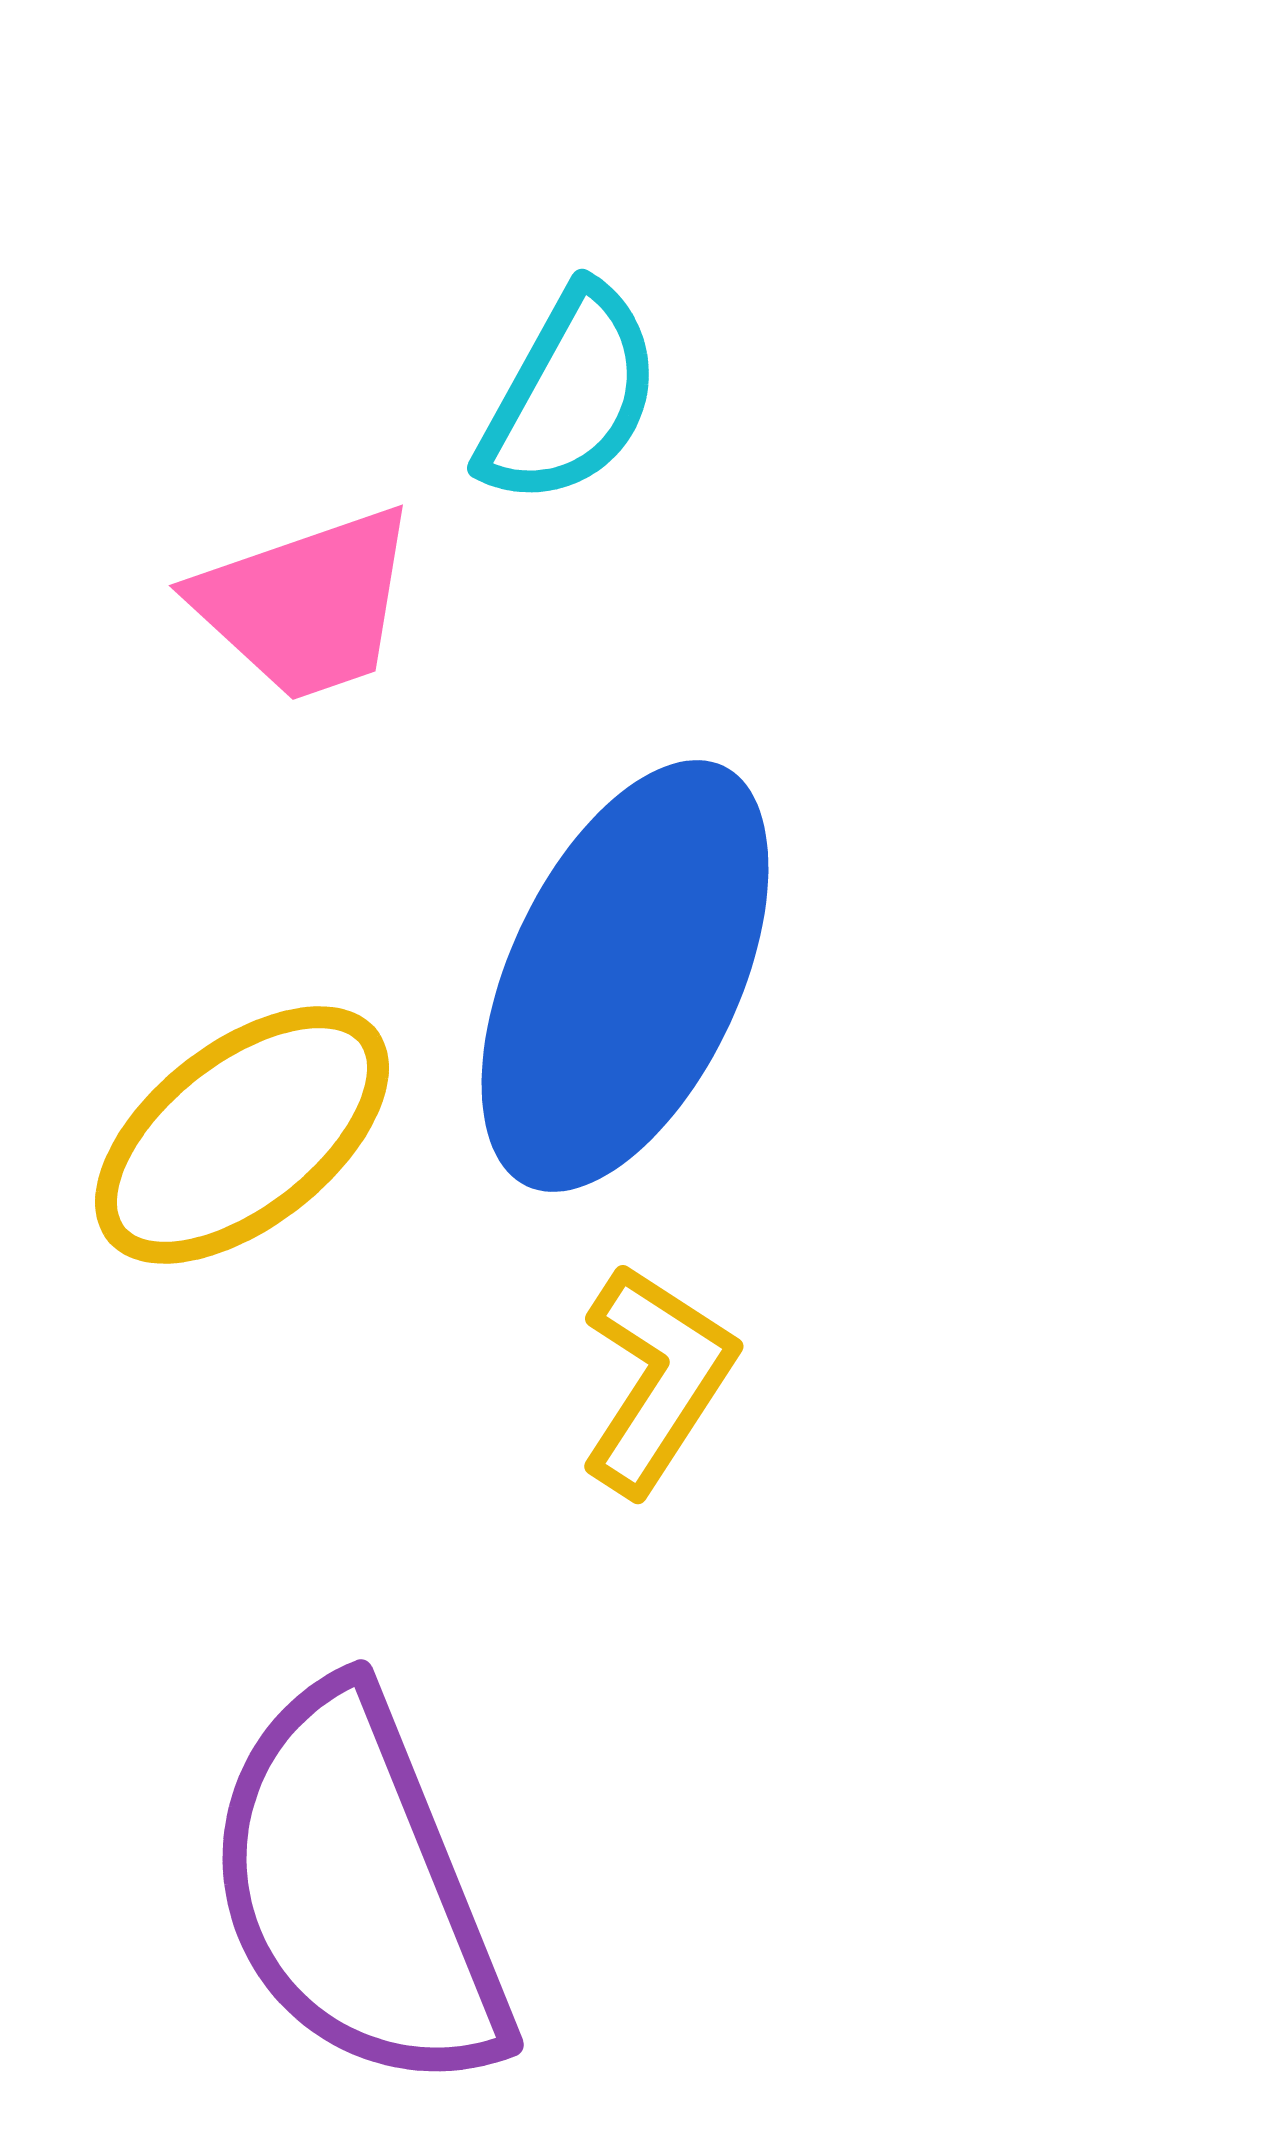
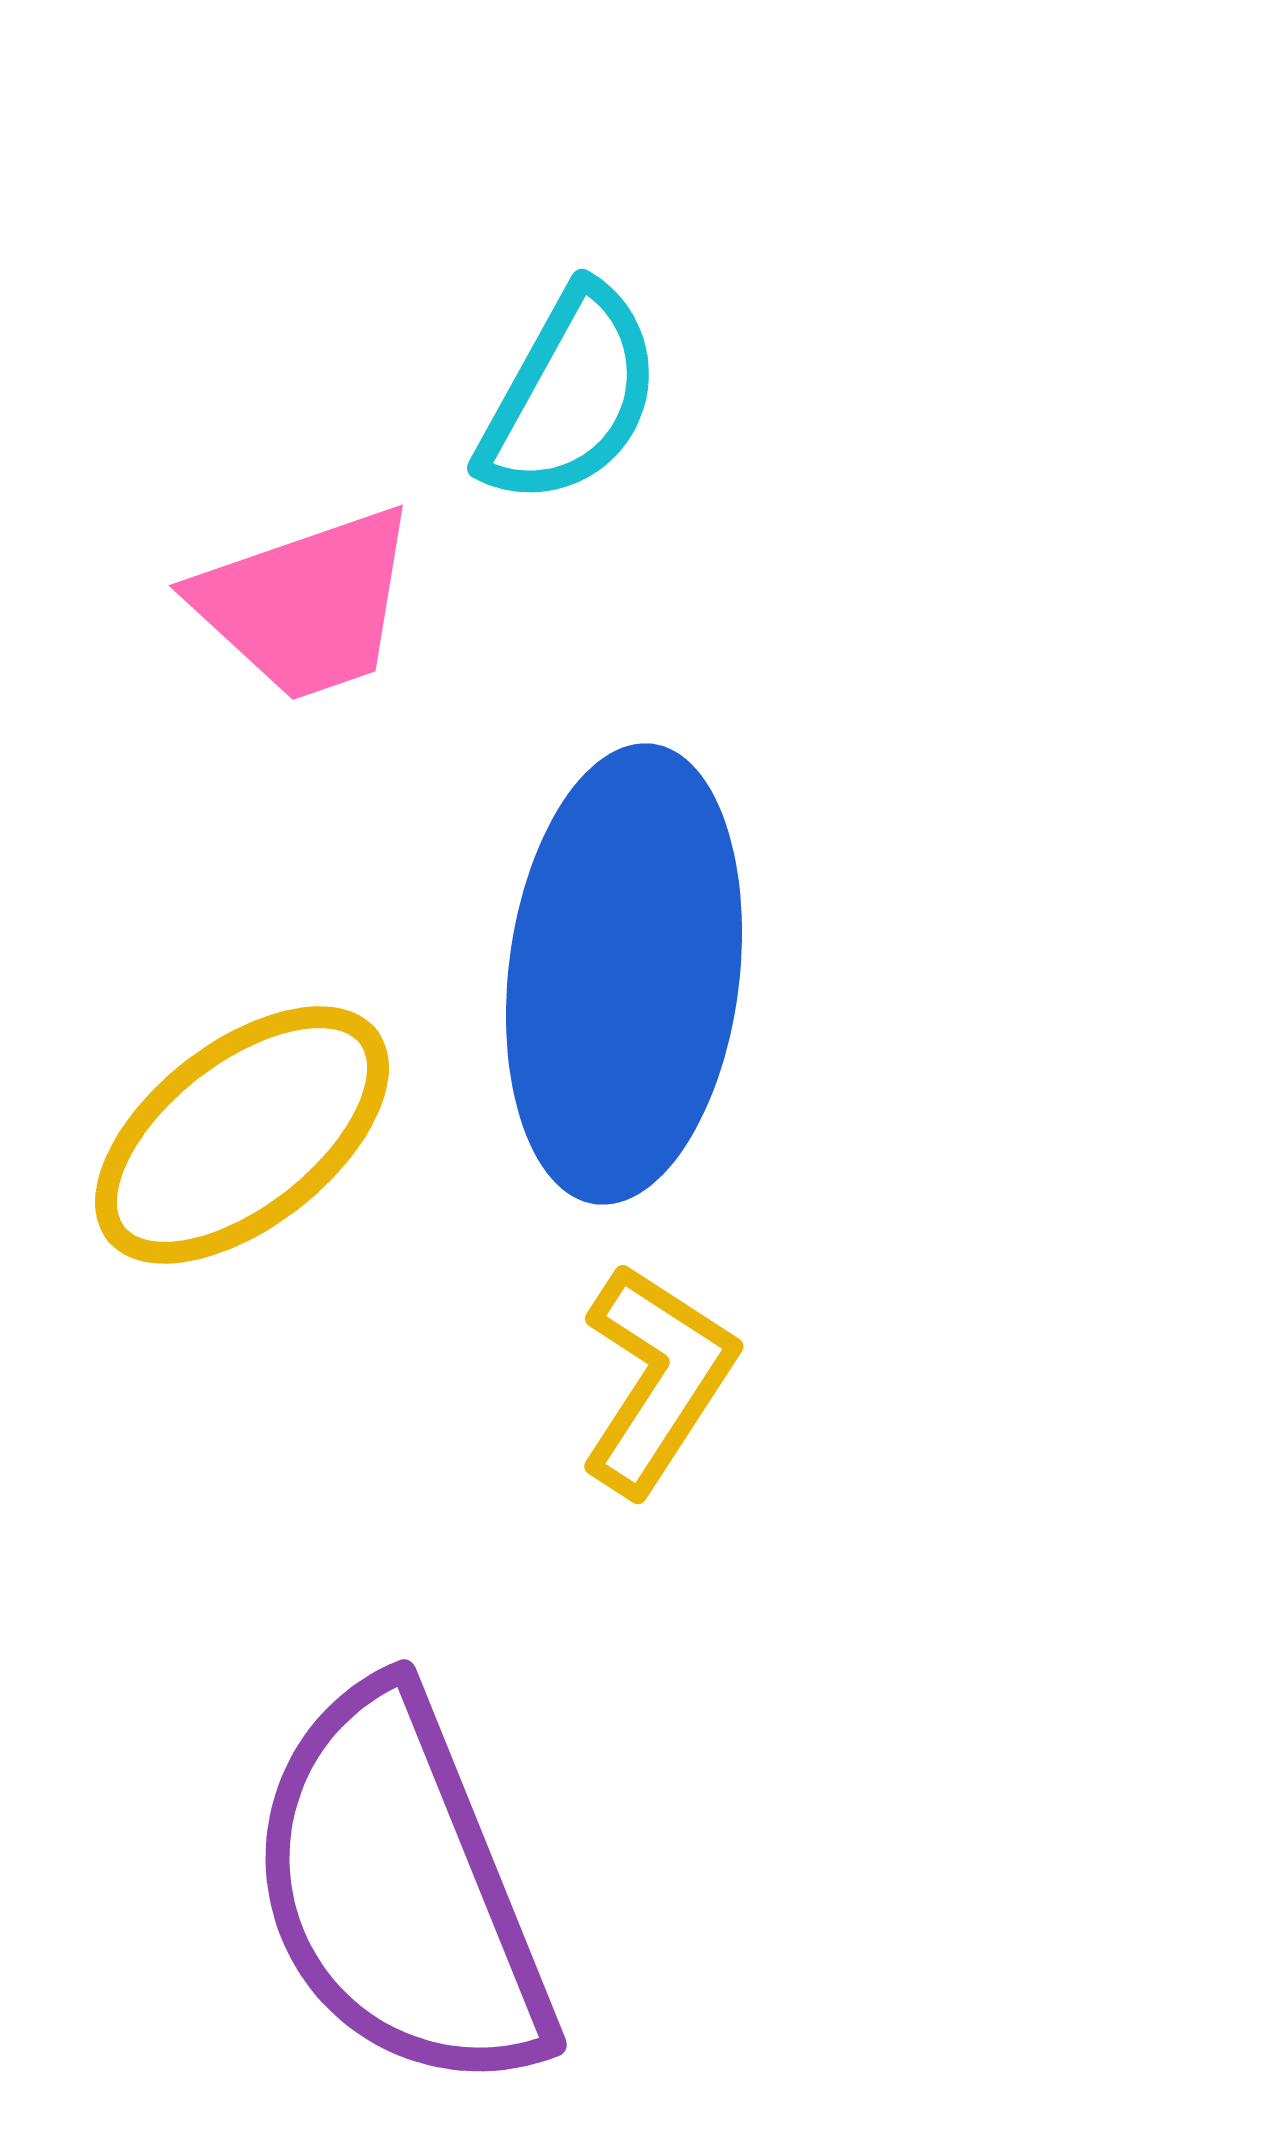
blue ellipse: moved 1 px left, 2 px up; rotated 18 degrees counterclockwise
purple semicircle: moved 43 px right
